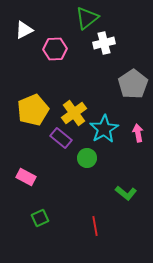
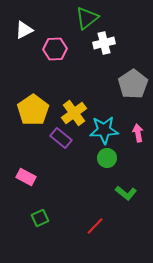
yellow pentagon: rotated 12 degrees counterclockwise
cyan star: moved 1 px down; rotated 28 degrees clockwise
green circle: moved 20 px right
red line: rotated 54 degrees clockwise
